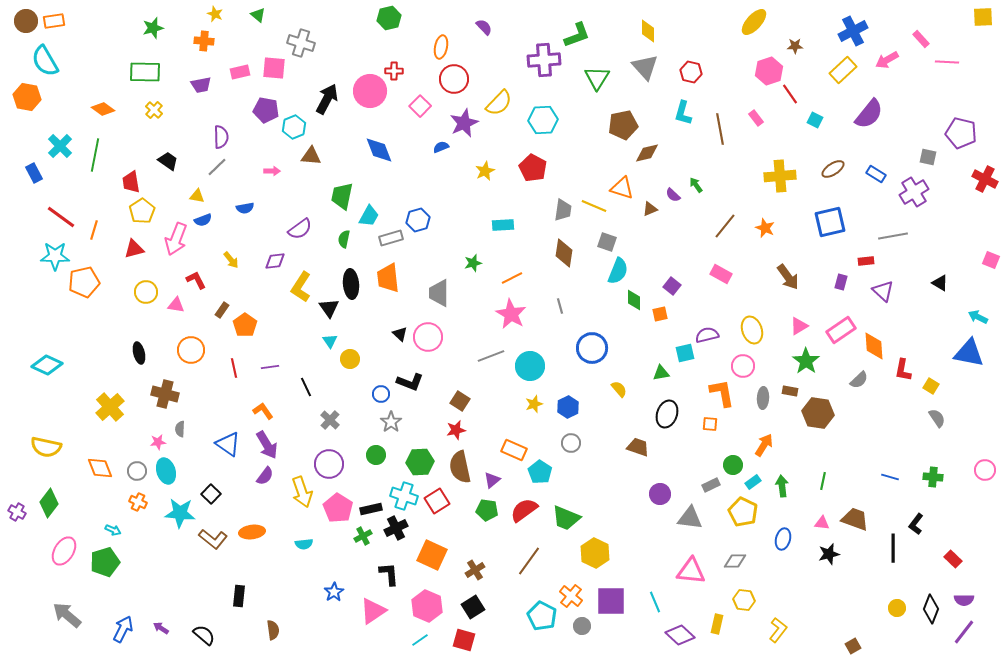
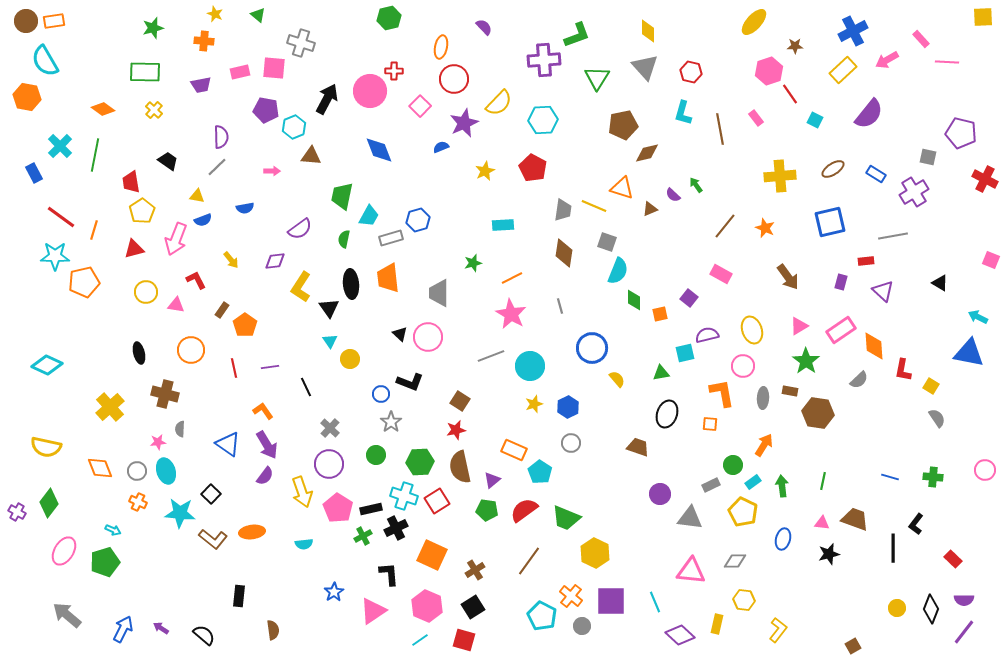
purple square at (672, 286): moved 17 px right, 12 px down
yellow semicircle at (619, 389): moved 2 px left, 10 px up
gray cross at (330, 420): moved 8 px down
